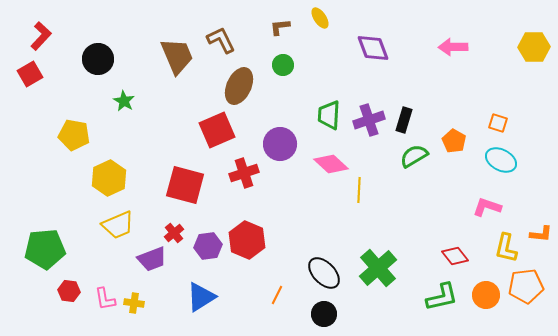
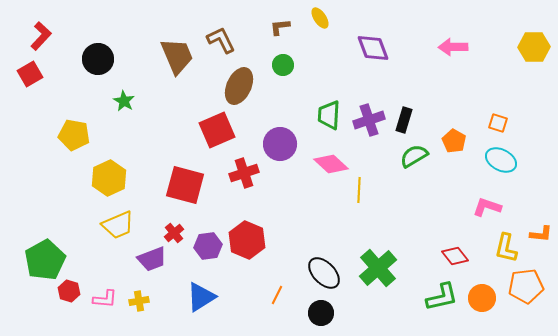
green pentagon at (45, 249): moved 11 px down; rotated 24 degrees counterclockwise
red hexagon at (69, 291): rotated 10 degrees clockwise
orange circle at (486, 295): moved 4 px left, 3 px down
pink L-shape at (105, 299): rotated 75 degrees counterclockwise
yellow cross at (134, 303): moved 5 px right, 2 px up; rotated 18 degrees counterclockwise
black circle at (324, 314): moved 3 px left, 1 px up
